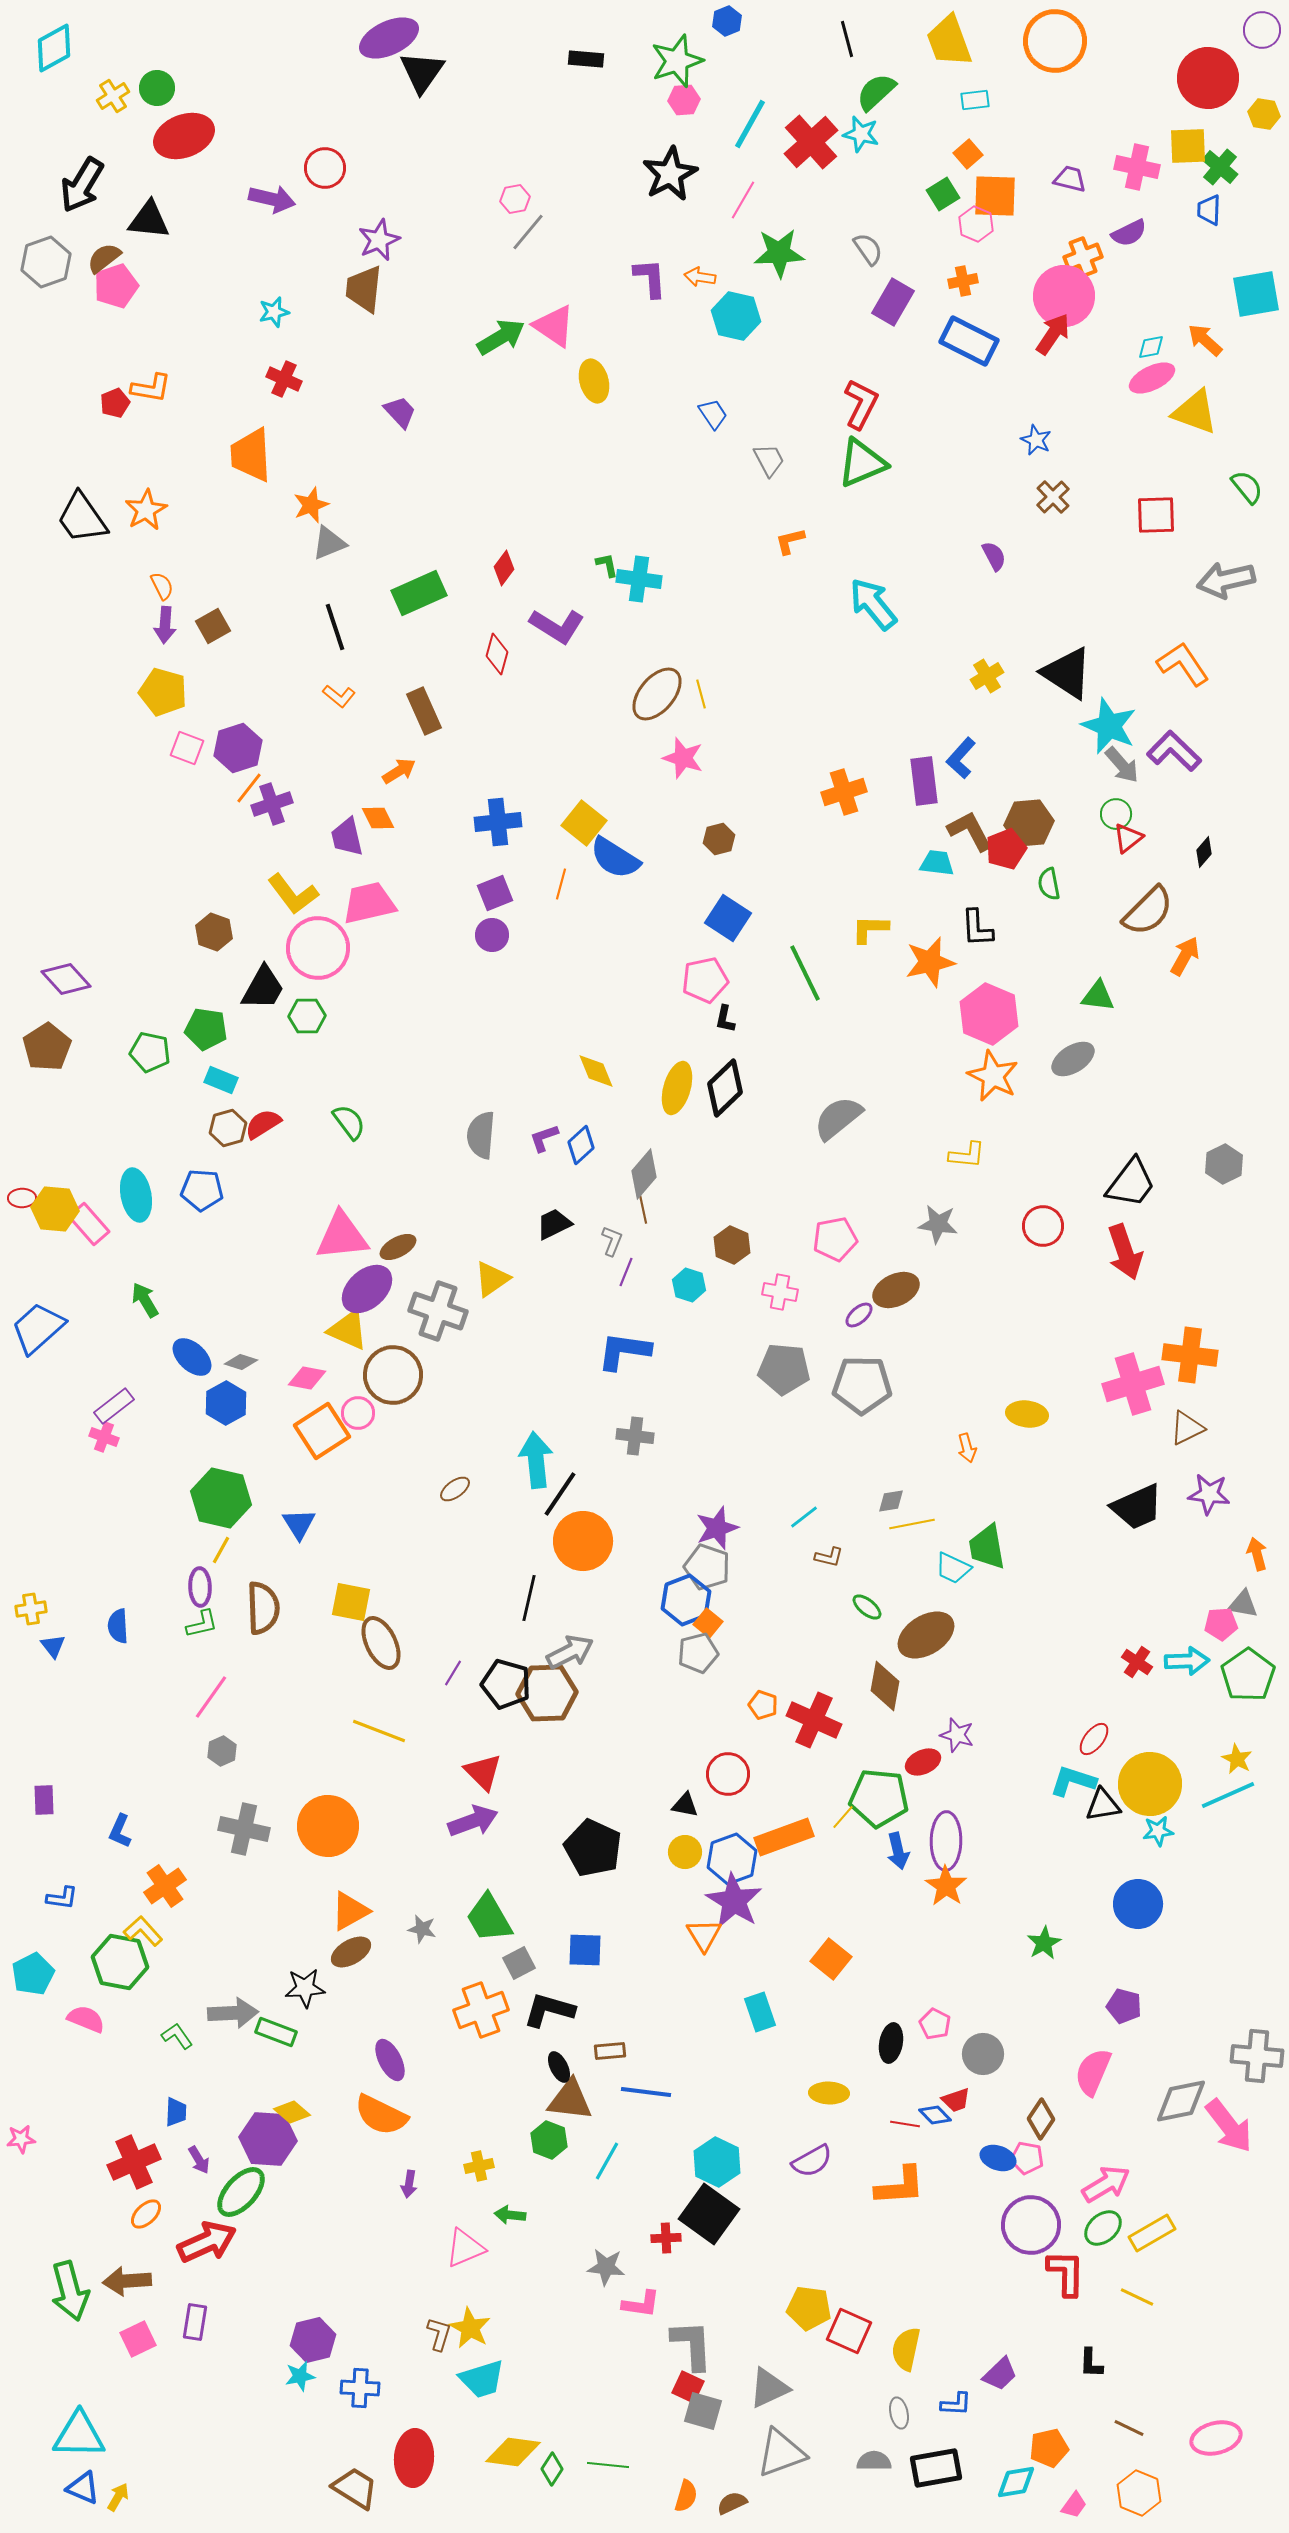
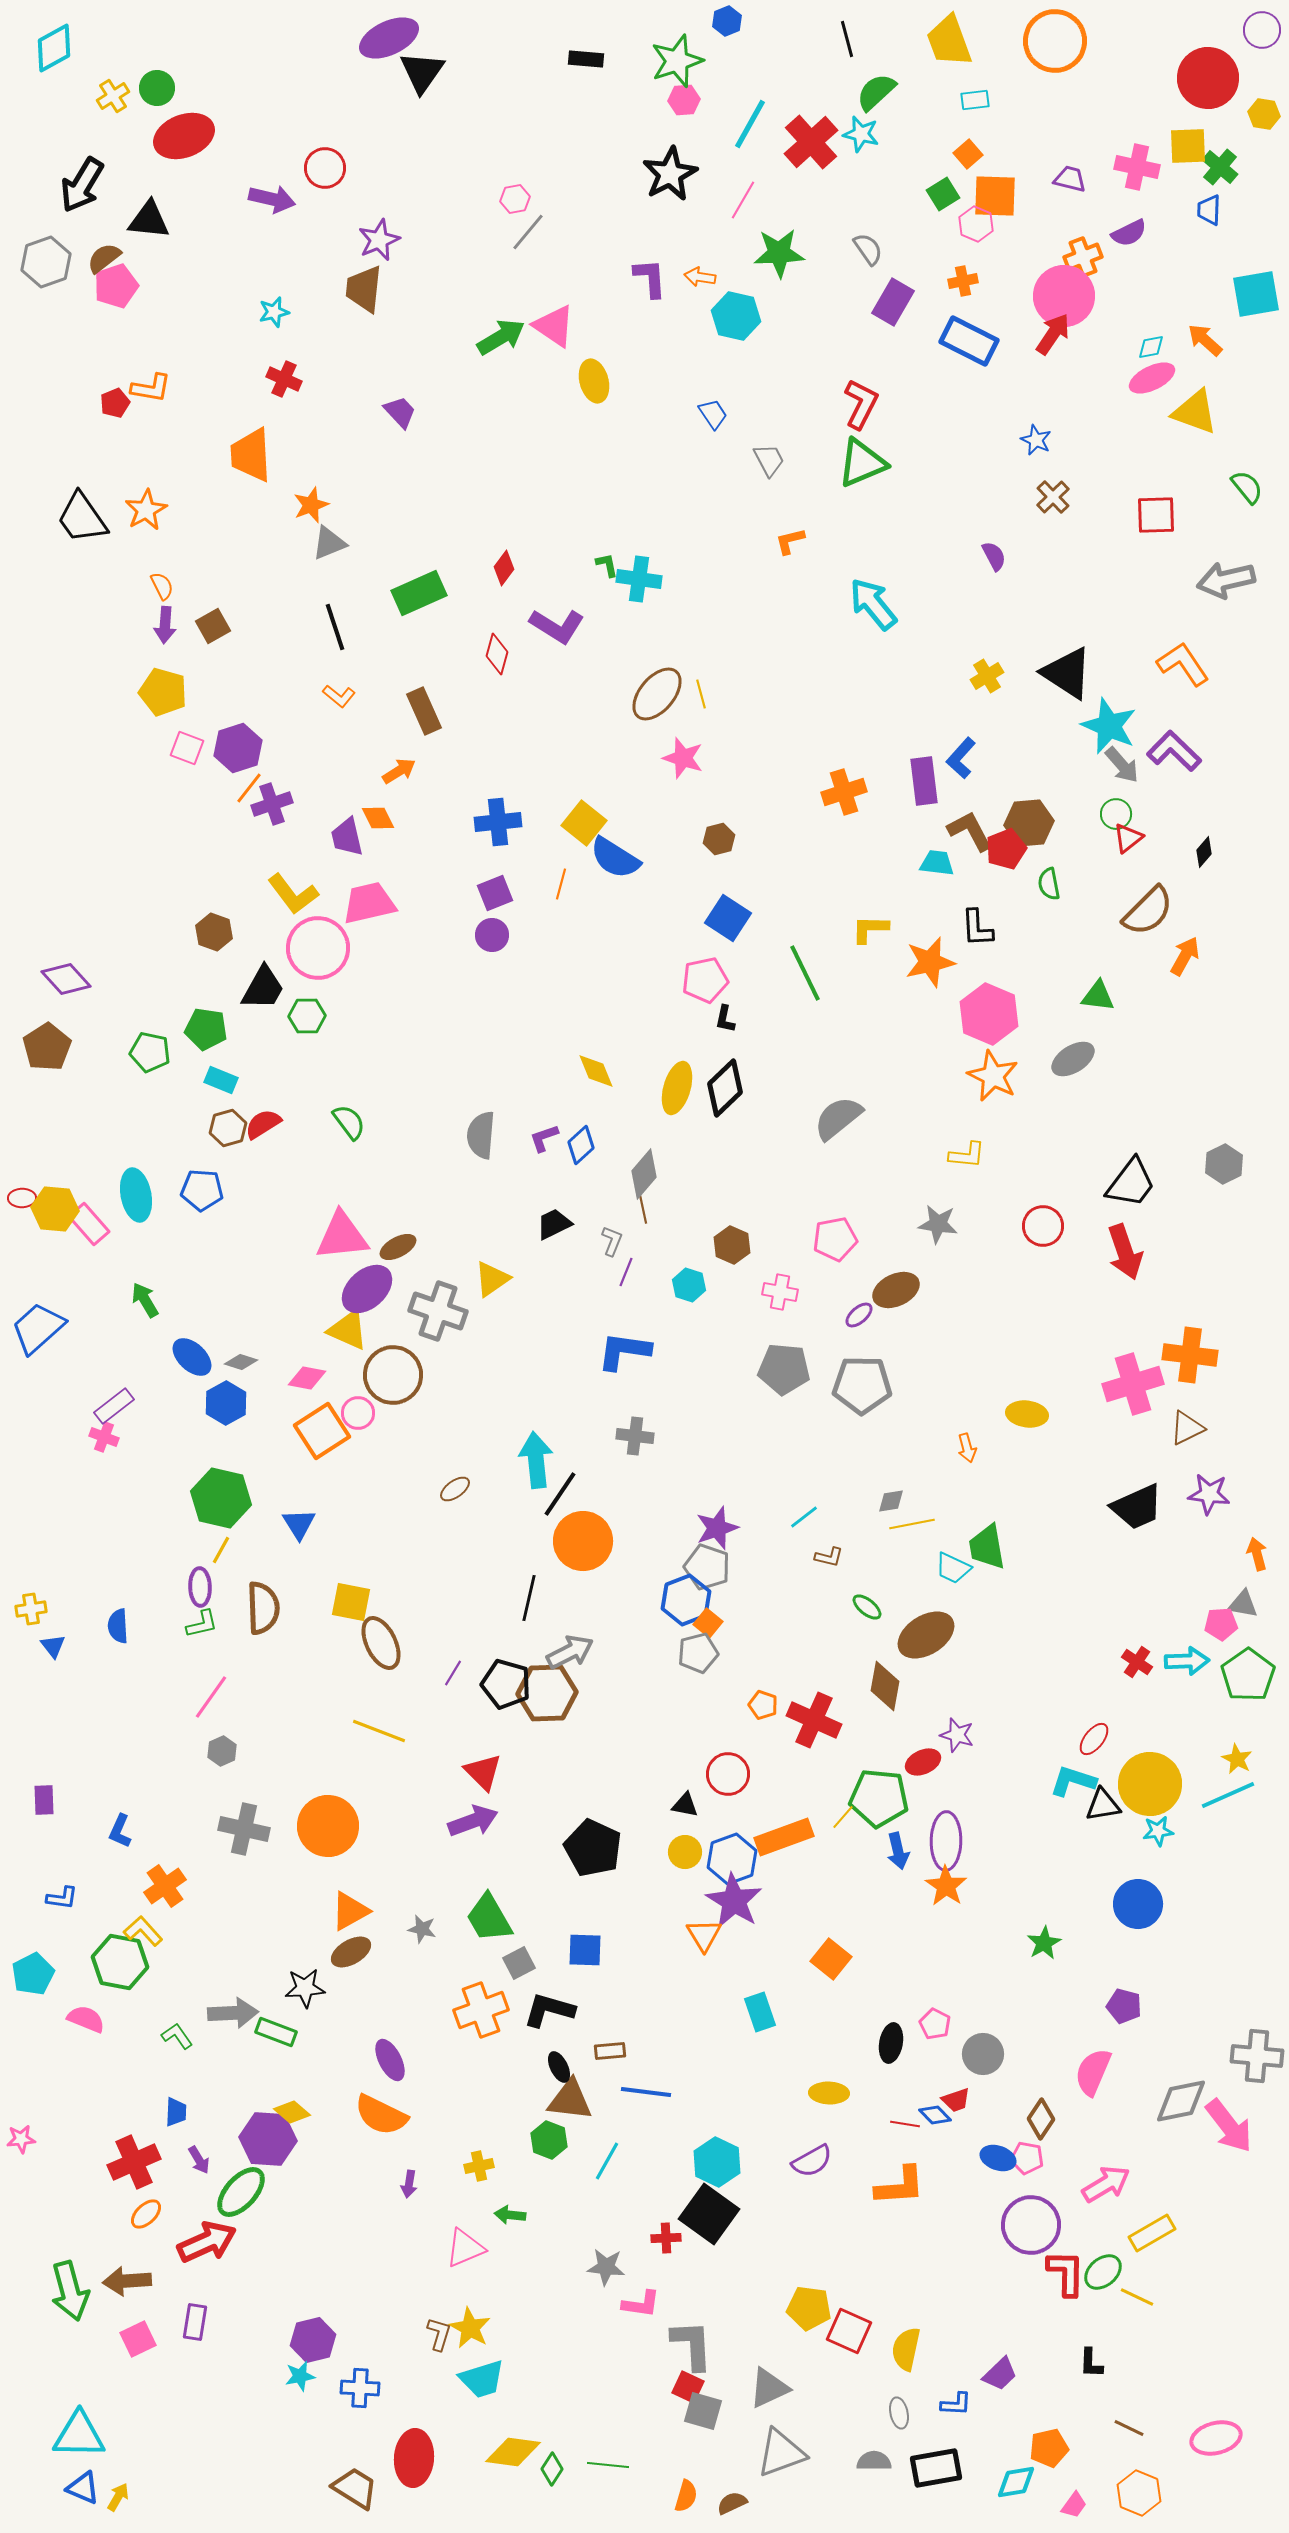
green ellipse at (1103, 2228): moved 44 px down
